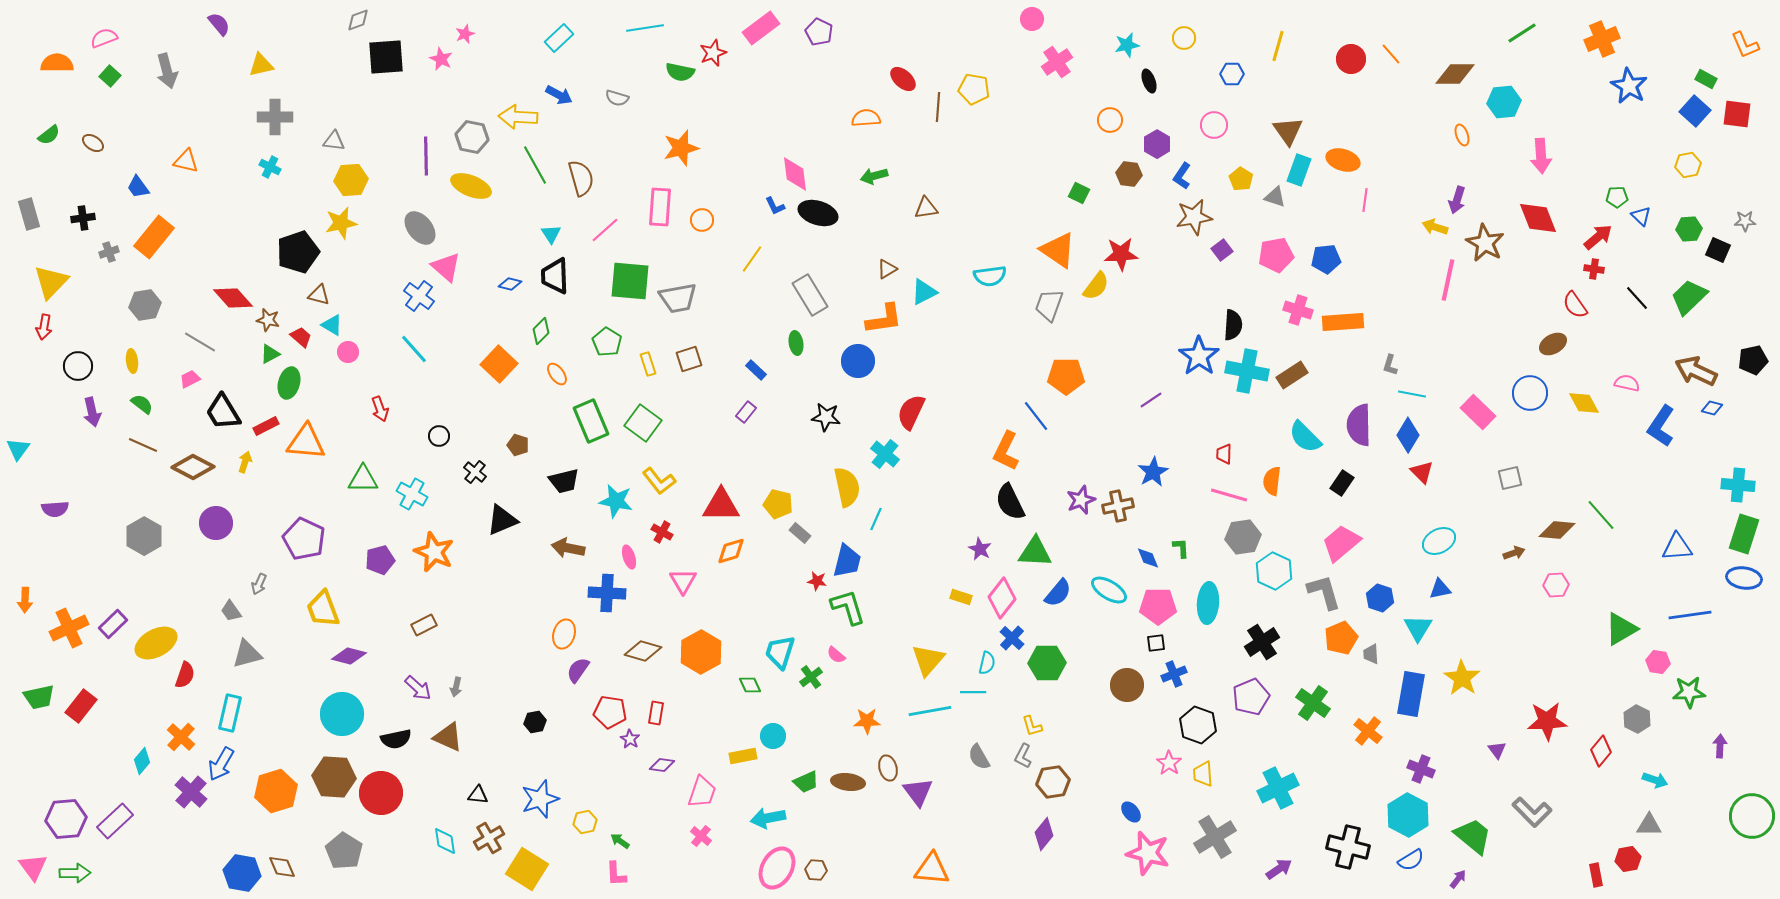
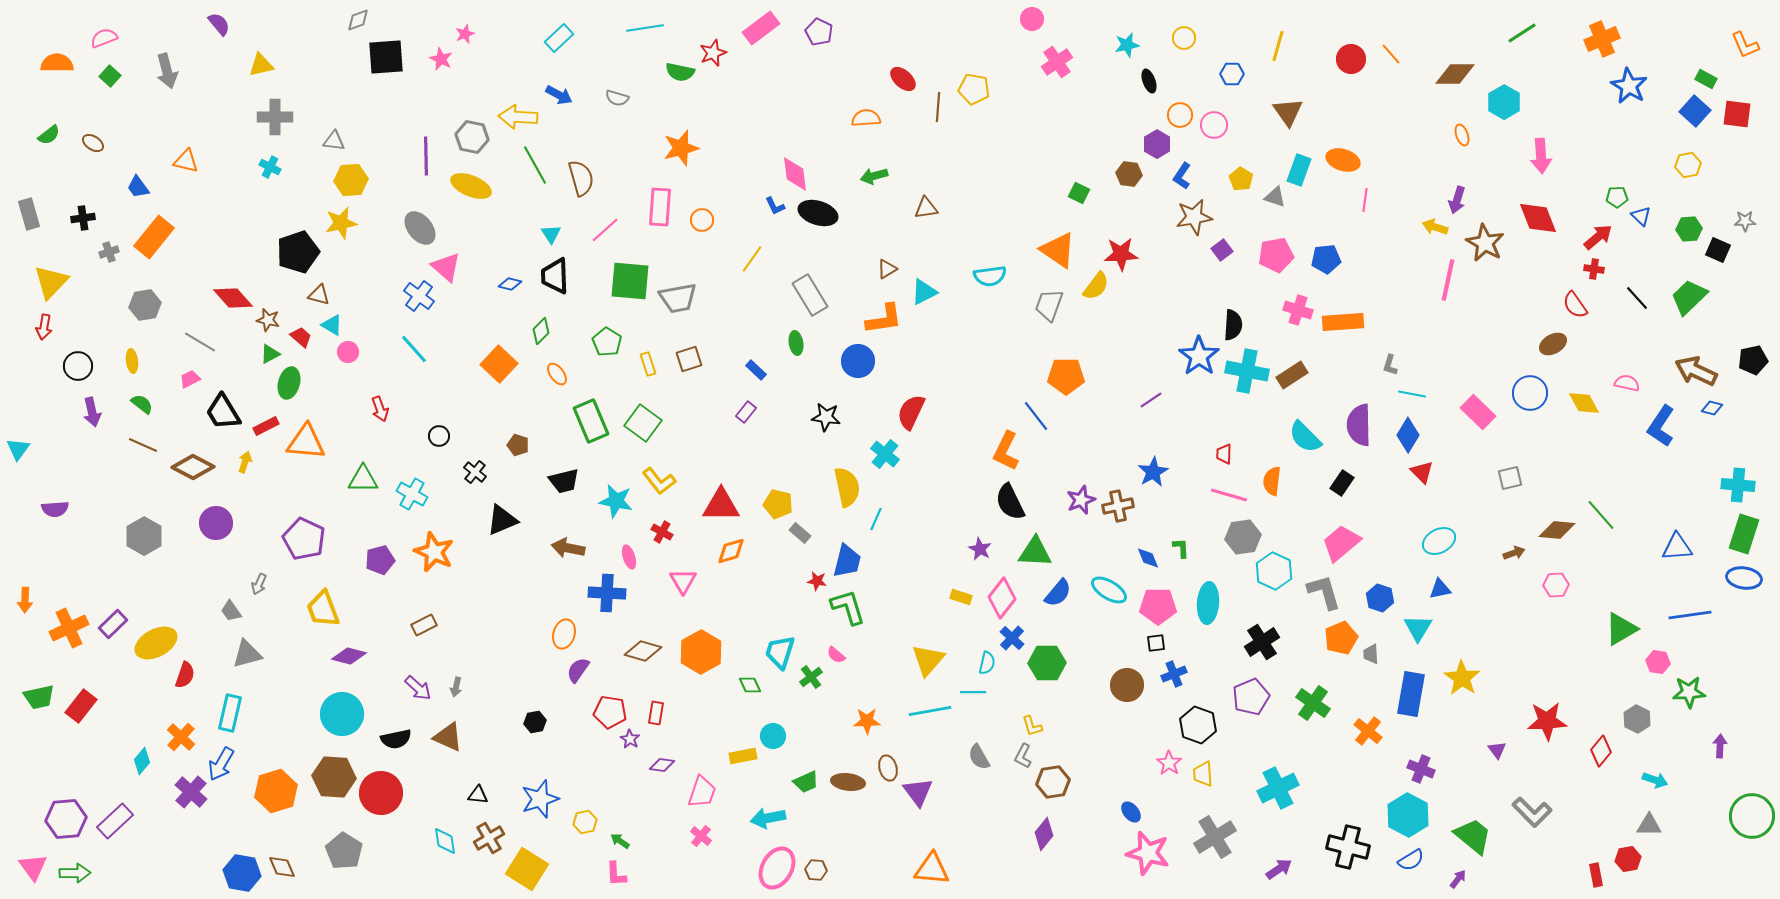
cyan hexagon at (1504, 102): rotated 24 degrees counterclockwise
orange circle at (1110, 120): moved 70 px right, 5 px up
brown triangle at (1288, 131): moved 19 px up
